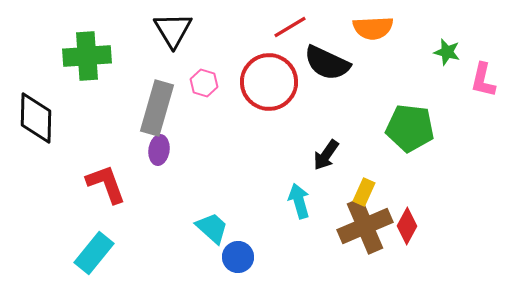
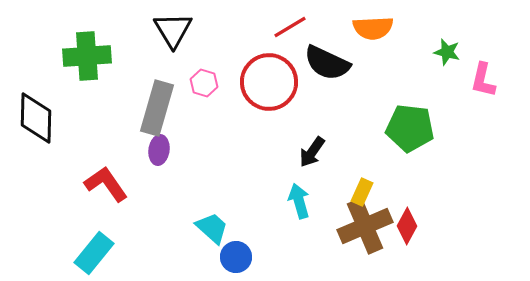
black arrow: moved 14 px left, 3 px up
red L-shape: rotated 15 degrees counterclockwise
yellow rectangle: moved 2 px left
blue circle: moved 2 px left
